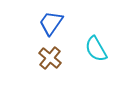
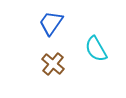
brown cross: moved 3 px right, 6 px down
